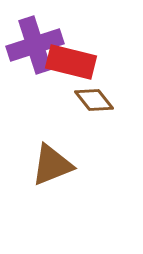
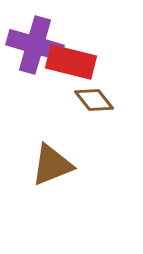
purple cross: rotated 34 degrees clockwise
